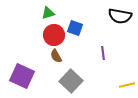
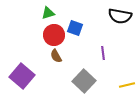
purple square: rotated 15 degrees clockwise
gray square: moved 13 px right
